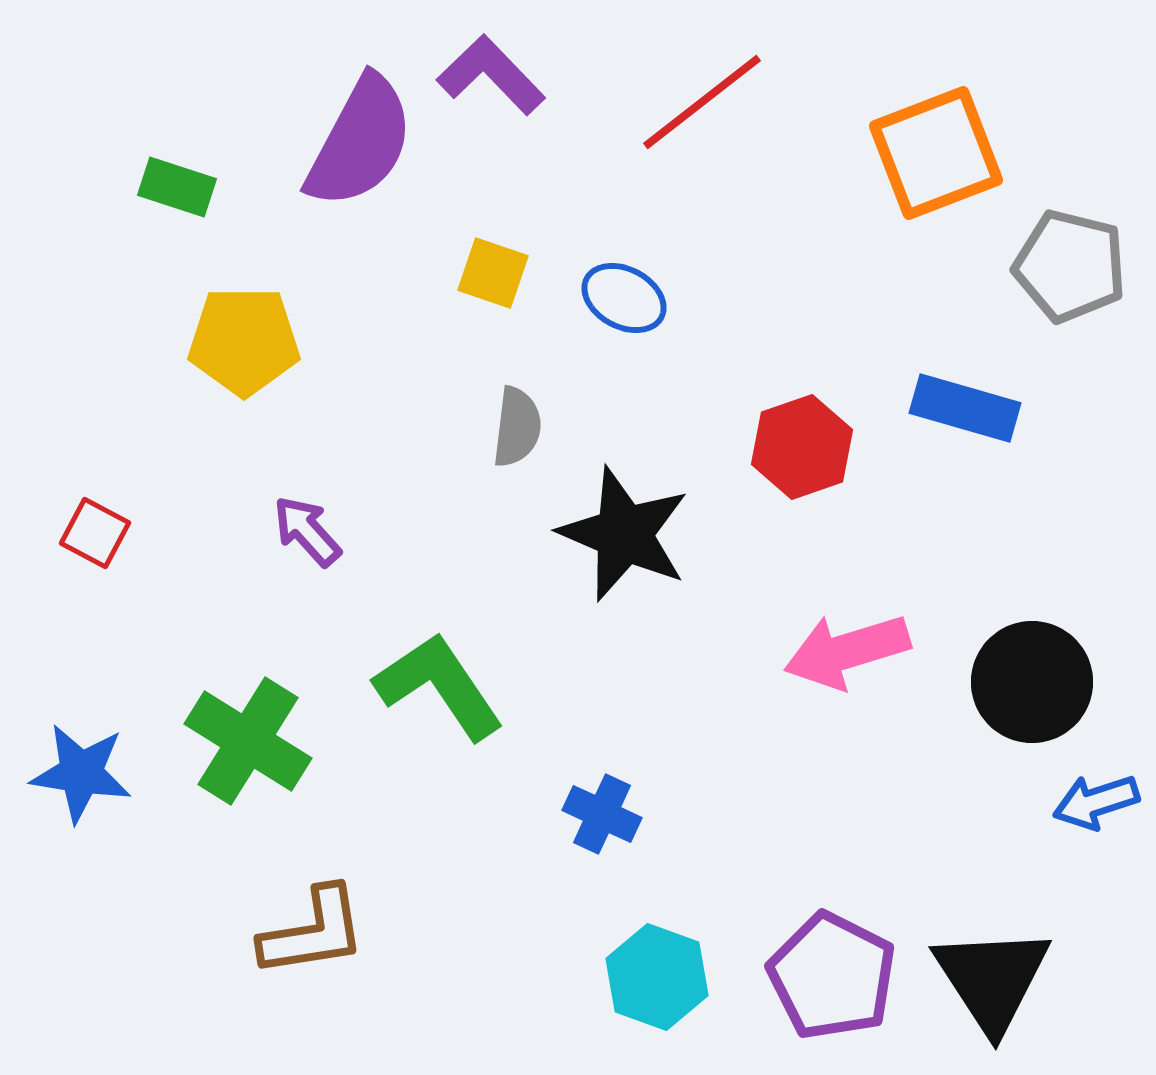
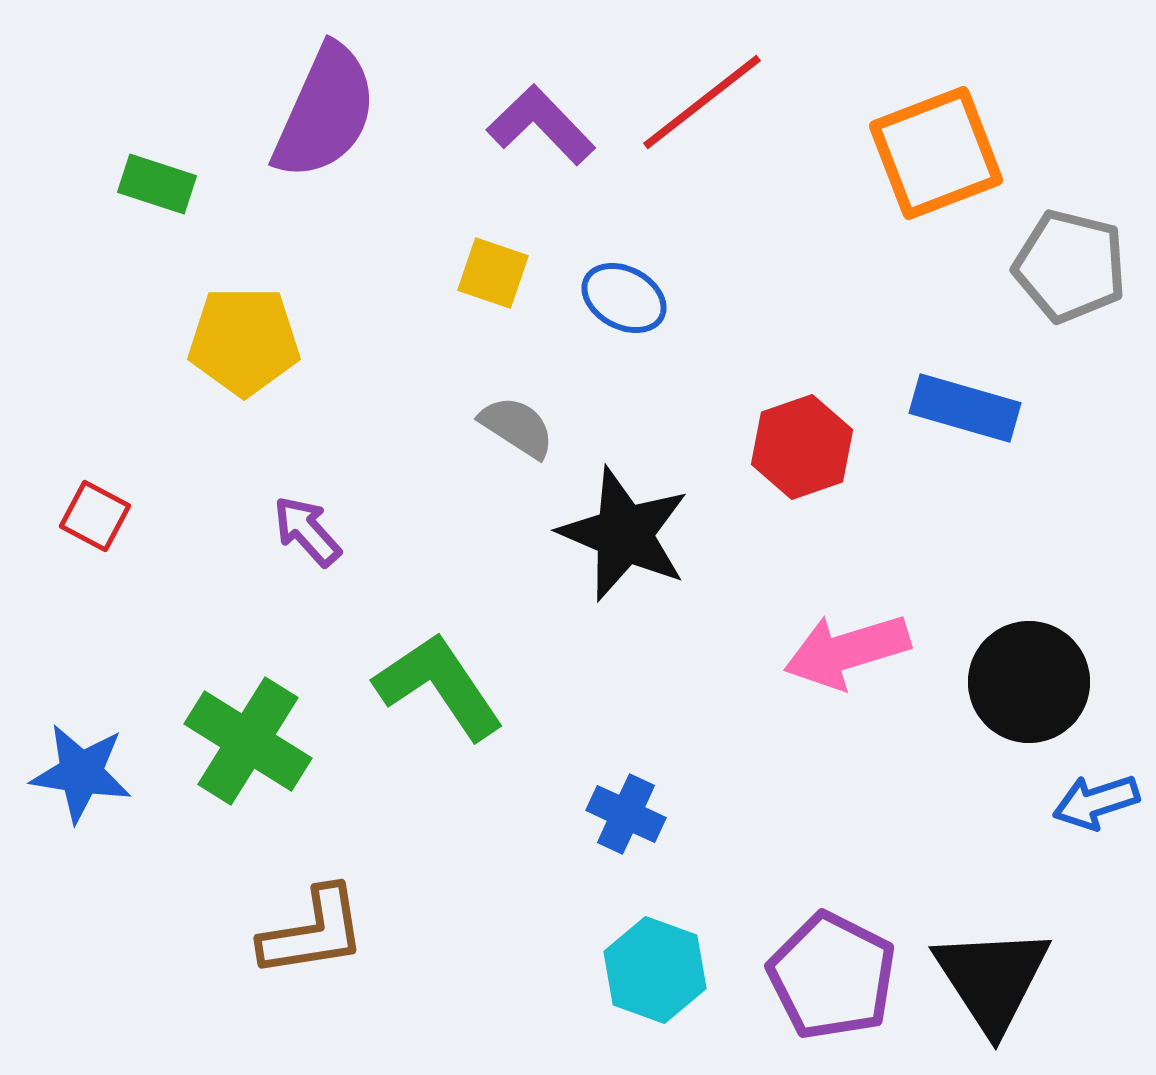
purple L-shape: moved 50 px right, 50 px down
purple semicircle: moved 35 px left, 30 px up; rotated 4 degrees counterclockwise
green rectangle: moved 20 px left, 3 px up
gray semicircle: rotated 64 degrees counterclockwise
red square: moved 17 px up
black circle: moved 3 px left
blue cross: moved 24 px right
cyan hexagon: moved 2 px left, 7 px up
